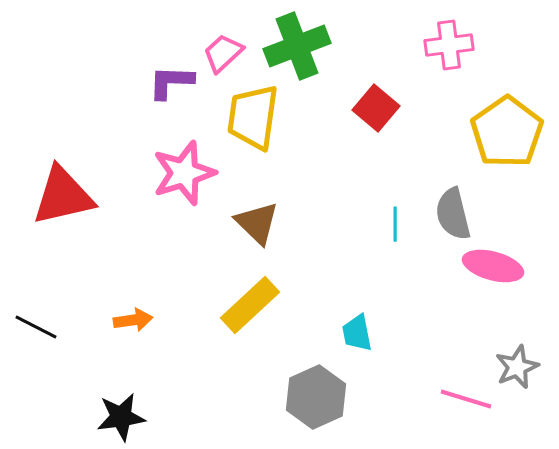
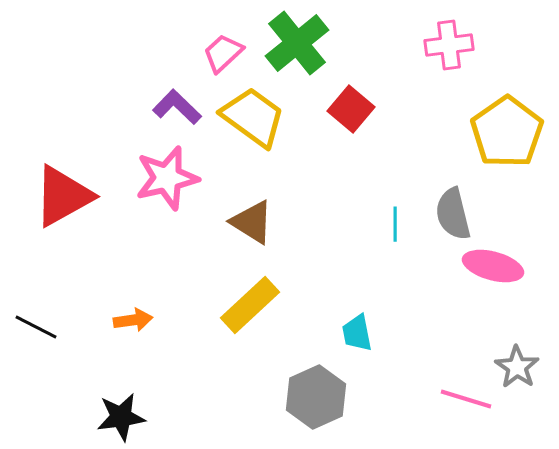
green cross: moved 3 px up; rotated 18 degrees counterclockwise
purple L-shape: moved 6 px right, 25 px down; rotated 42 degrees clockwise
red square: moved 25 px left, 1 px down
yellow trapezoid: rotated 118 degrees clockwise
pink star: moved 17 px left, 5 px down; rotated 4 degrees clockwise
red triangle: rotated 16 degrees counterclockwise
brown triangle: moved 5 px left, 1 px up; rotated 12 degrees counterclockwise
gray star: rotated 15 degrees counterclockwise
